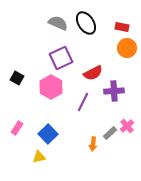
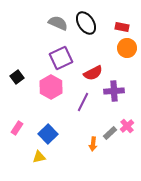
black square: moved 1 px up; rotated 24 degrees clockwise
